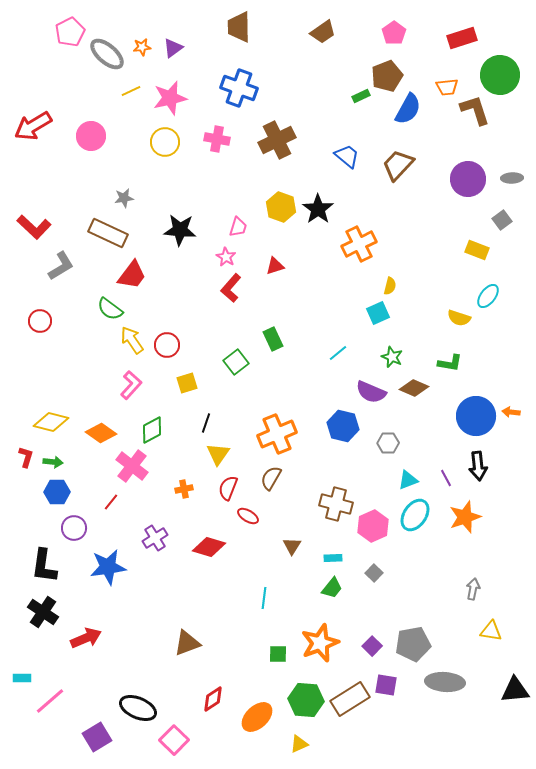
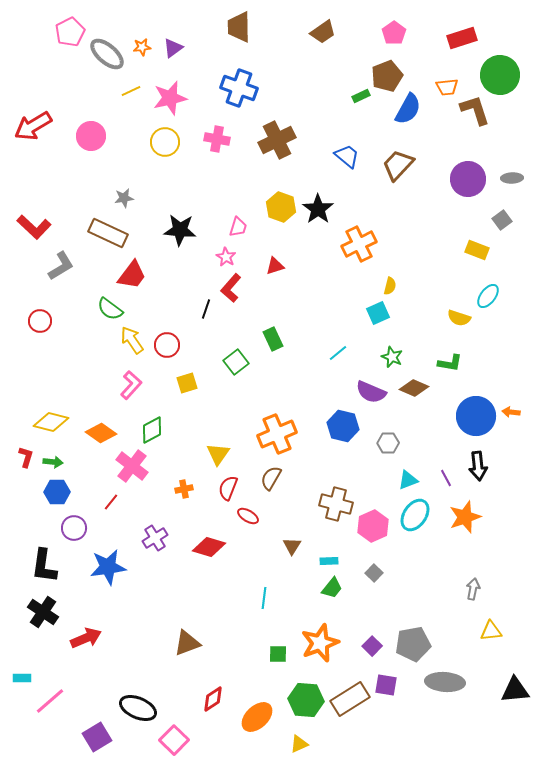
black line at (206, 423): moved 114 px up
cyan rectangle at (333, 558): moved 4 px left, 3 px down
yellow triangle at (491, 631): rotated 15 degrees counterclockwise
